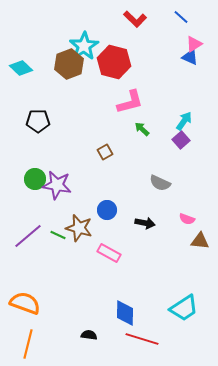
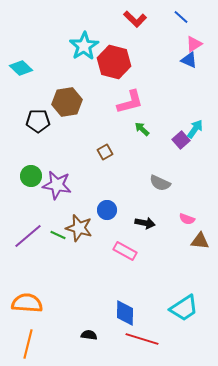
blue triangle: moved 1 px left, 3 px down
brown hexagon: moved 2 px left, 38 px down; rotated 12 degrees clockwise
cyan arrow: moved 11 px right, 8 px down
green circle: moved 4 px left, 3 px up
pink rectangle: moved 16 px right, 2 px up
orange semicircle: moved 2 px right; rotated 16 degrees counterclockwise
